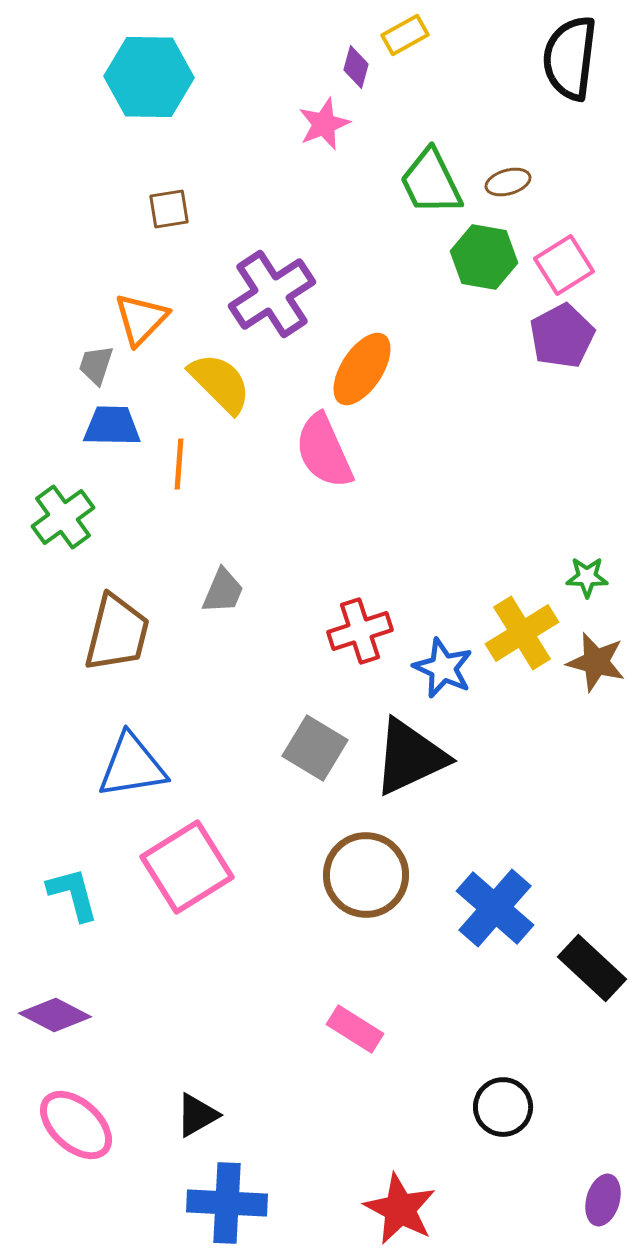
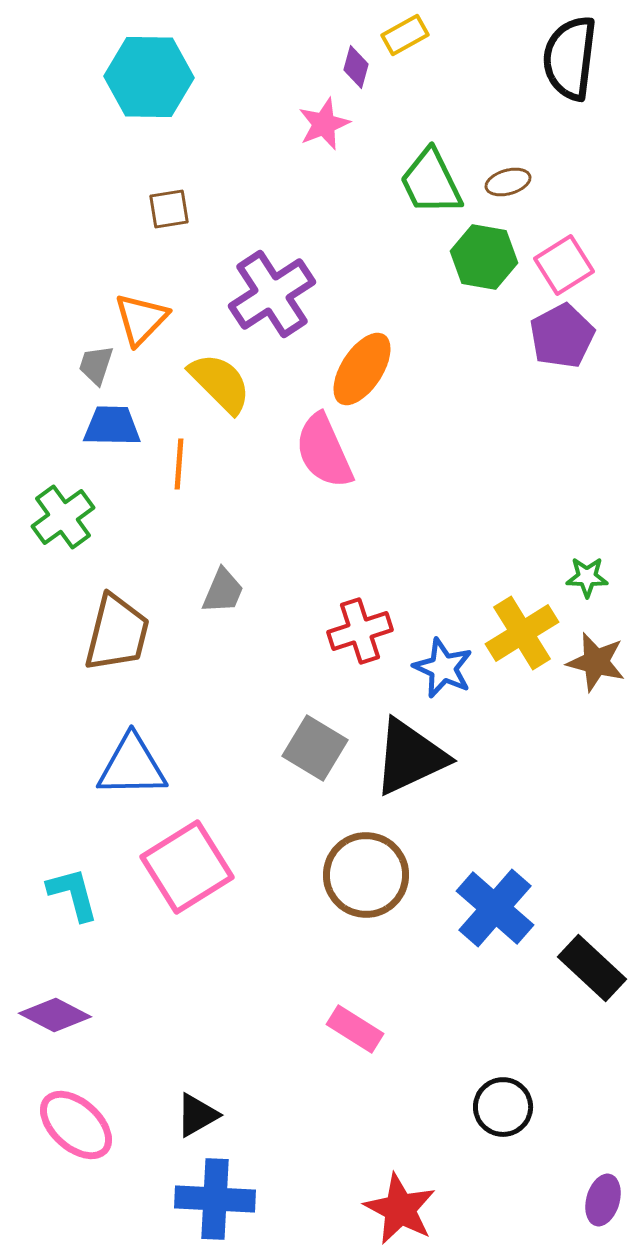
blue triangle at (132, 766): rotated 8 degrees clockwise
blue cross at (227, 1203): moved 12 px left, 4 px up
